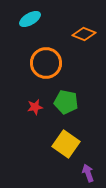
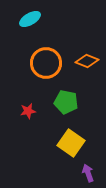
orange diamond: moved 3 px right, 27 px down
red star: moved 7 px left, 4 px down
yellow square: moved 5 px right, 1 px up
